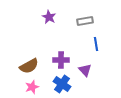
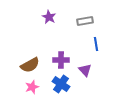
brown semicircle: moved 1 px right, 1 px up
blue cross: moved 1 px left
